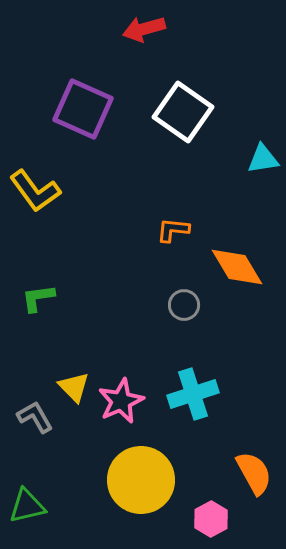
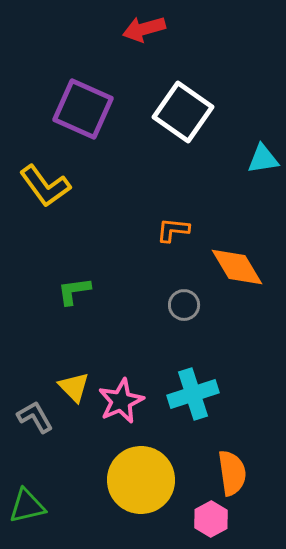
yellow L-shape: moved 10 px right, 5 px up
green L-shape: moved 36 px right, 7 px up
orange semicircle: moved 22 px left; rotated 21 degrees clockwise
